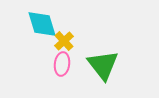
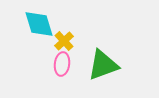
cyan diamond: moved 3 px left
green triangle: rotated 48 degrees clockwise
